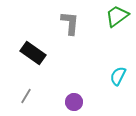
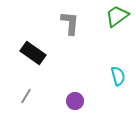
cyan semicircle: rotated 138 degrees clockwise
purple circle: moved 1 px right, 1 px up
